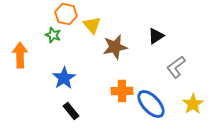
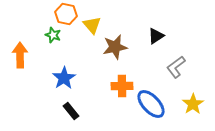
orange cross: moved 5 px up
